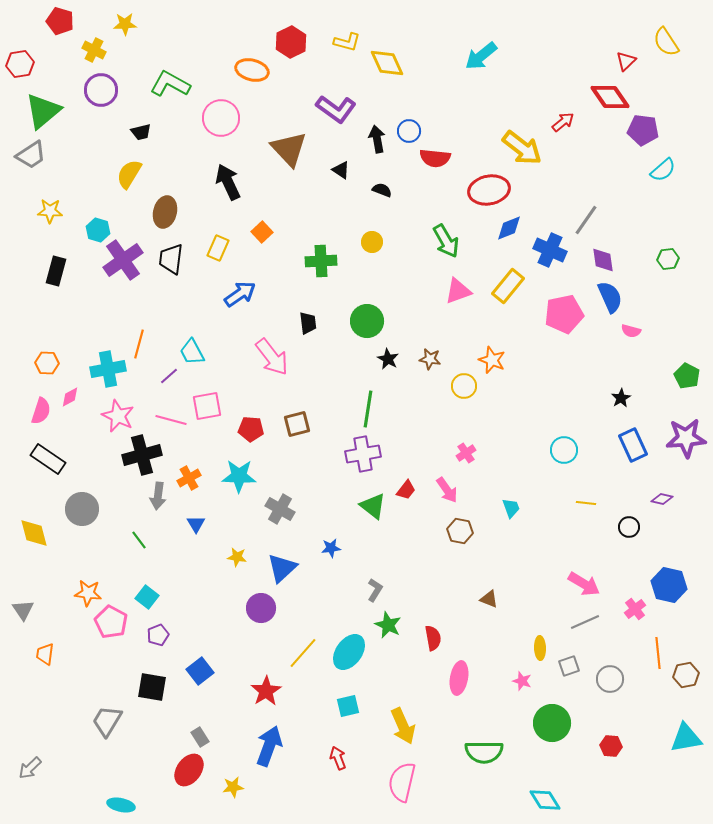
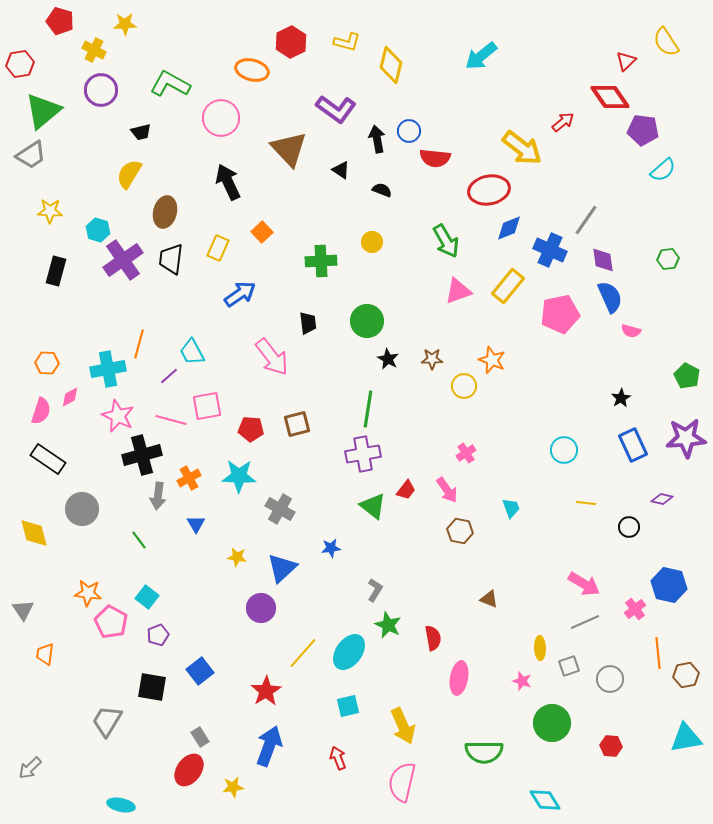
yellow diamond at (387, 63): moved 4 px right, 2 px down; rotated 39 degrees clockwise
pink pentagon at (564, 314): moved 4 px left
brown star at (430, 359): moved 2 px right; rotated 10 degrees counterclockwise
